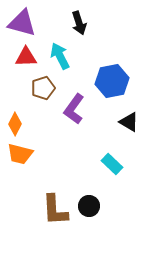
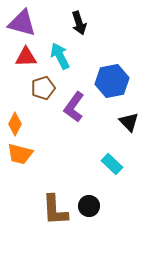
purple L-shape: moved 2 px up
black triangle: rotated 15 degrees clockwise
